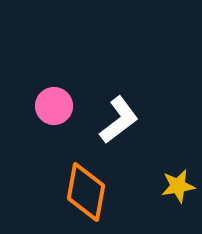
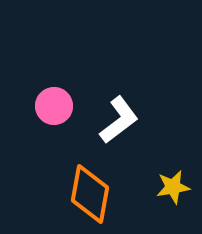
yellow star: moved 5 px left, 1 px down
orange diamond: moved 4 px right, 2 px down
